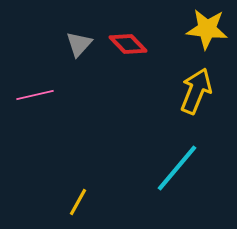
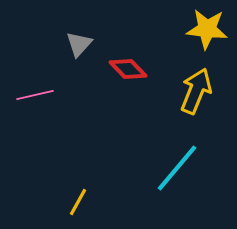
red diamond: moved 25 px down
